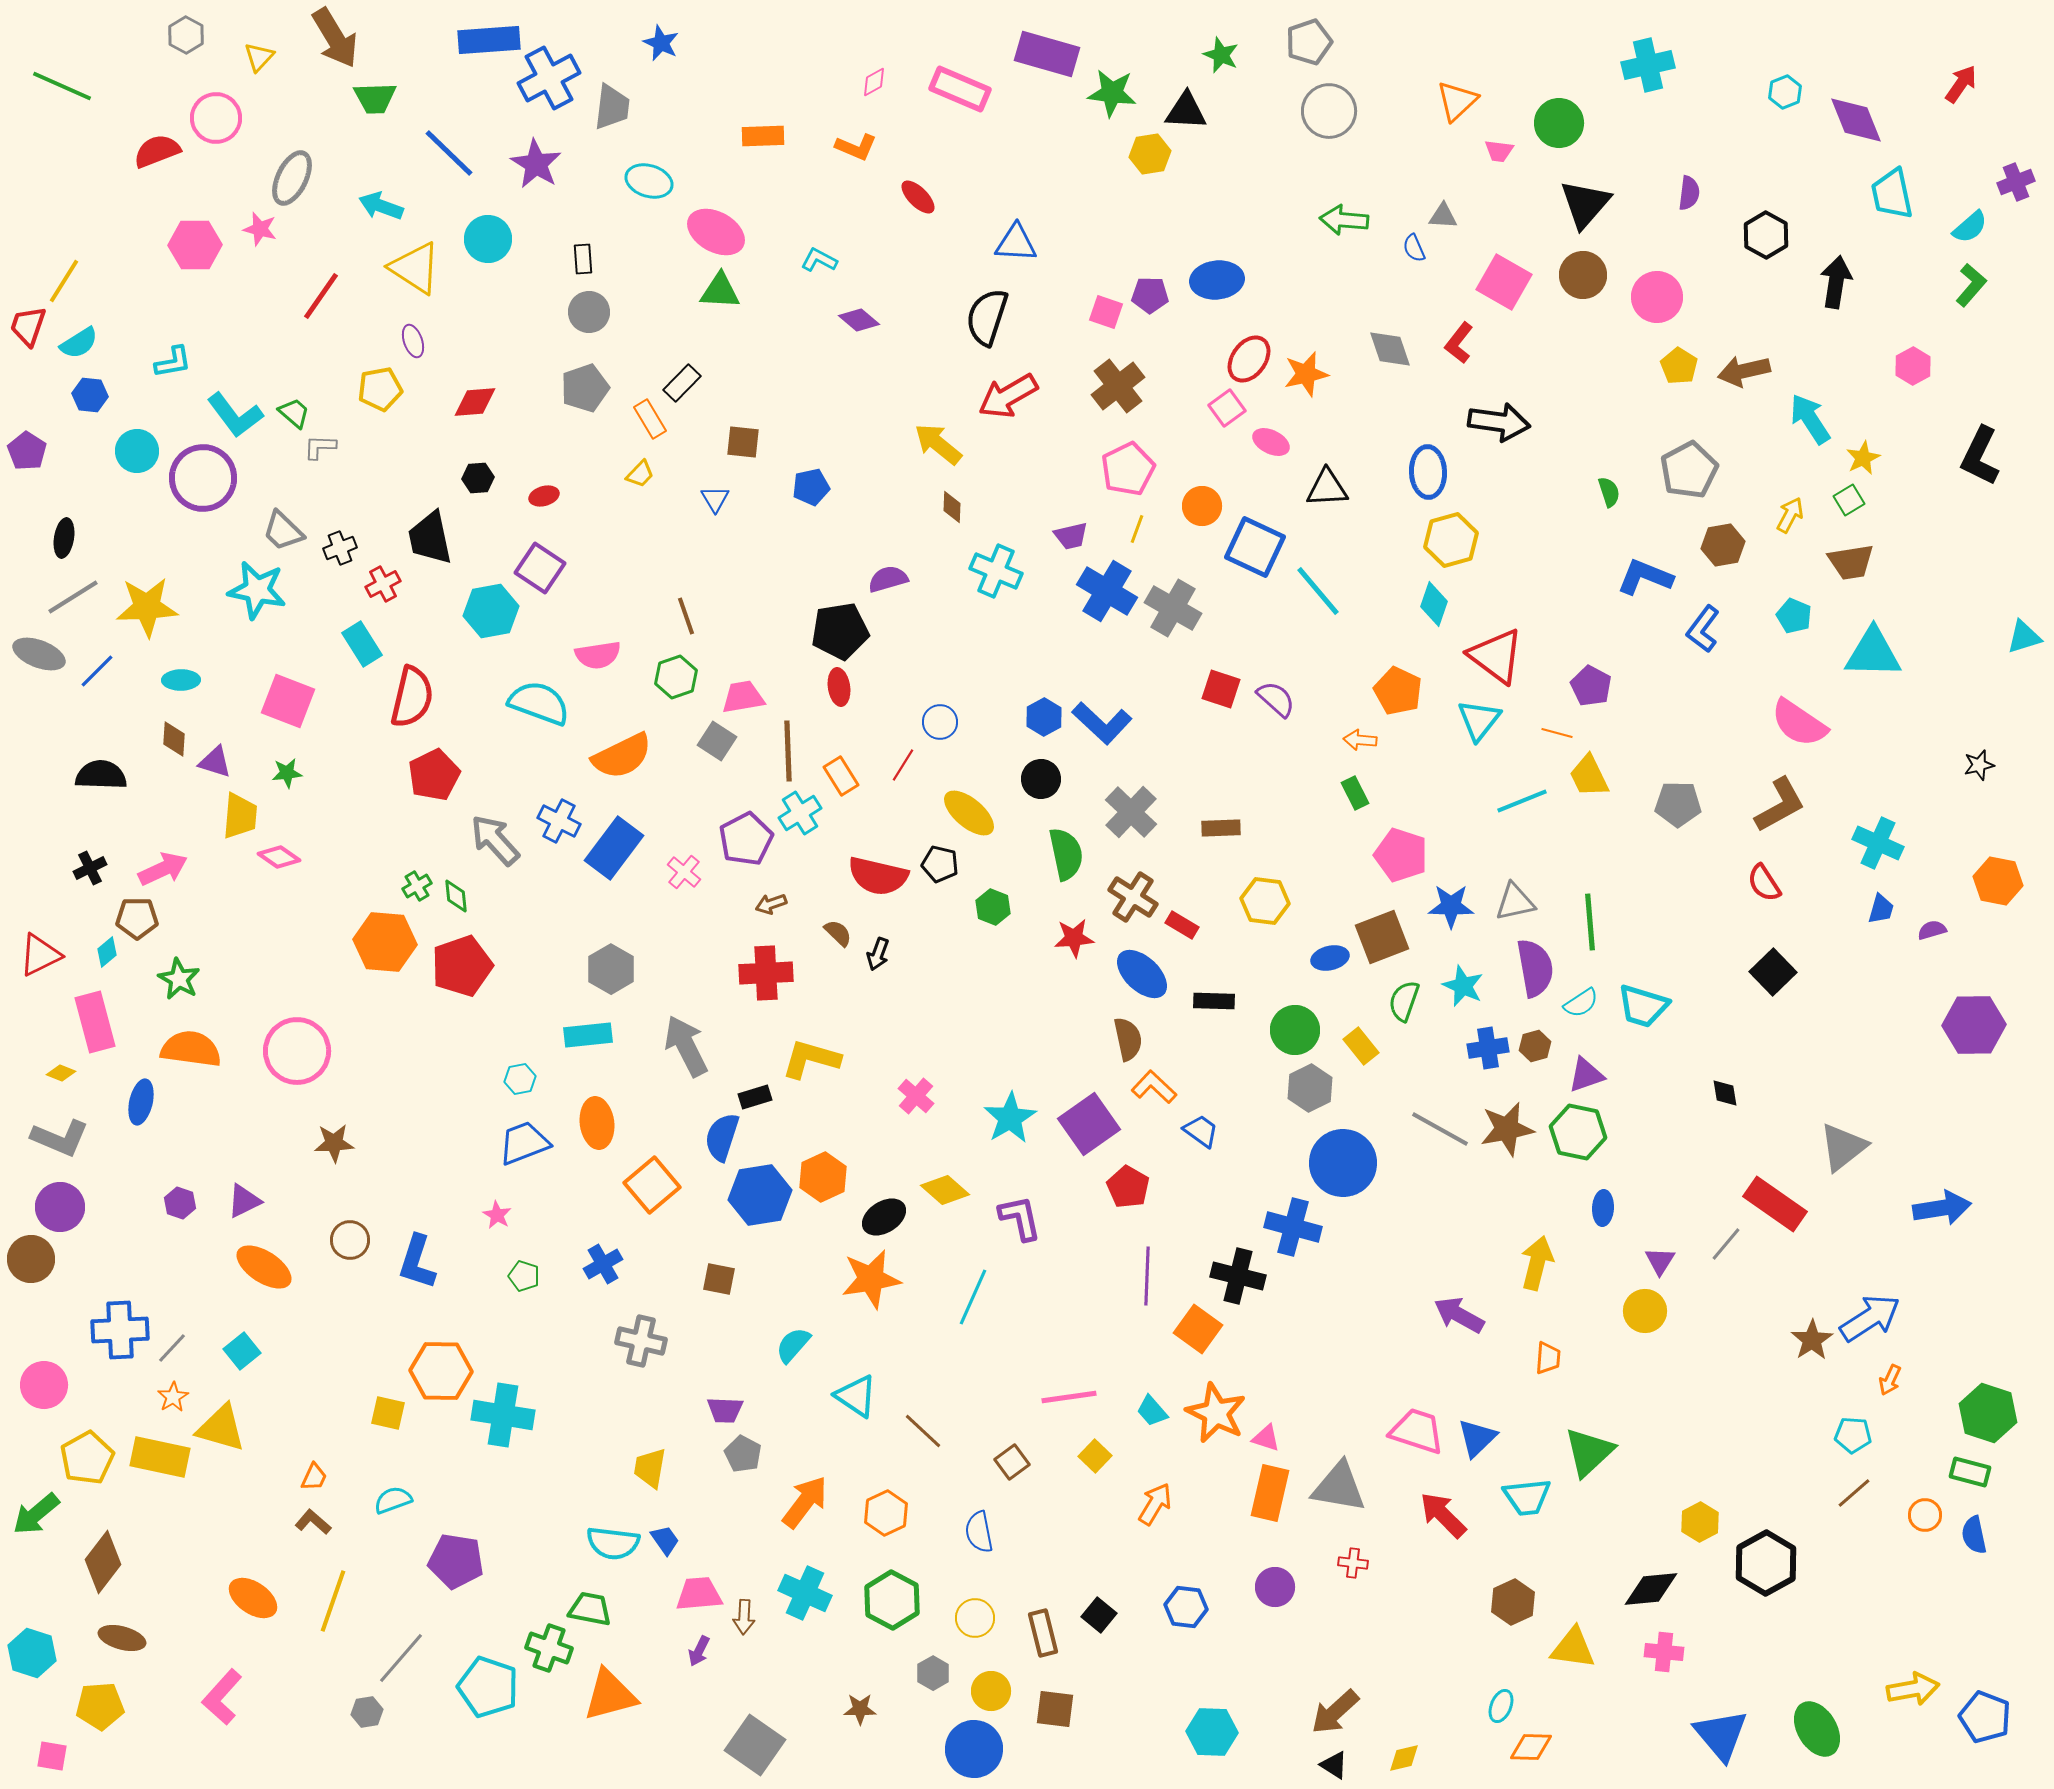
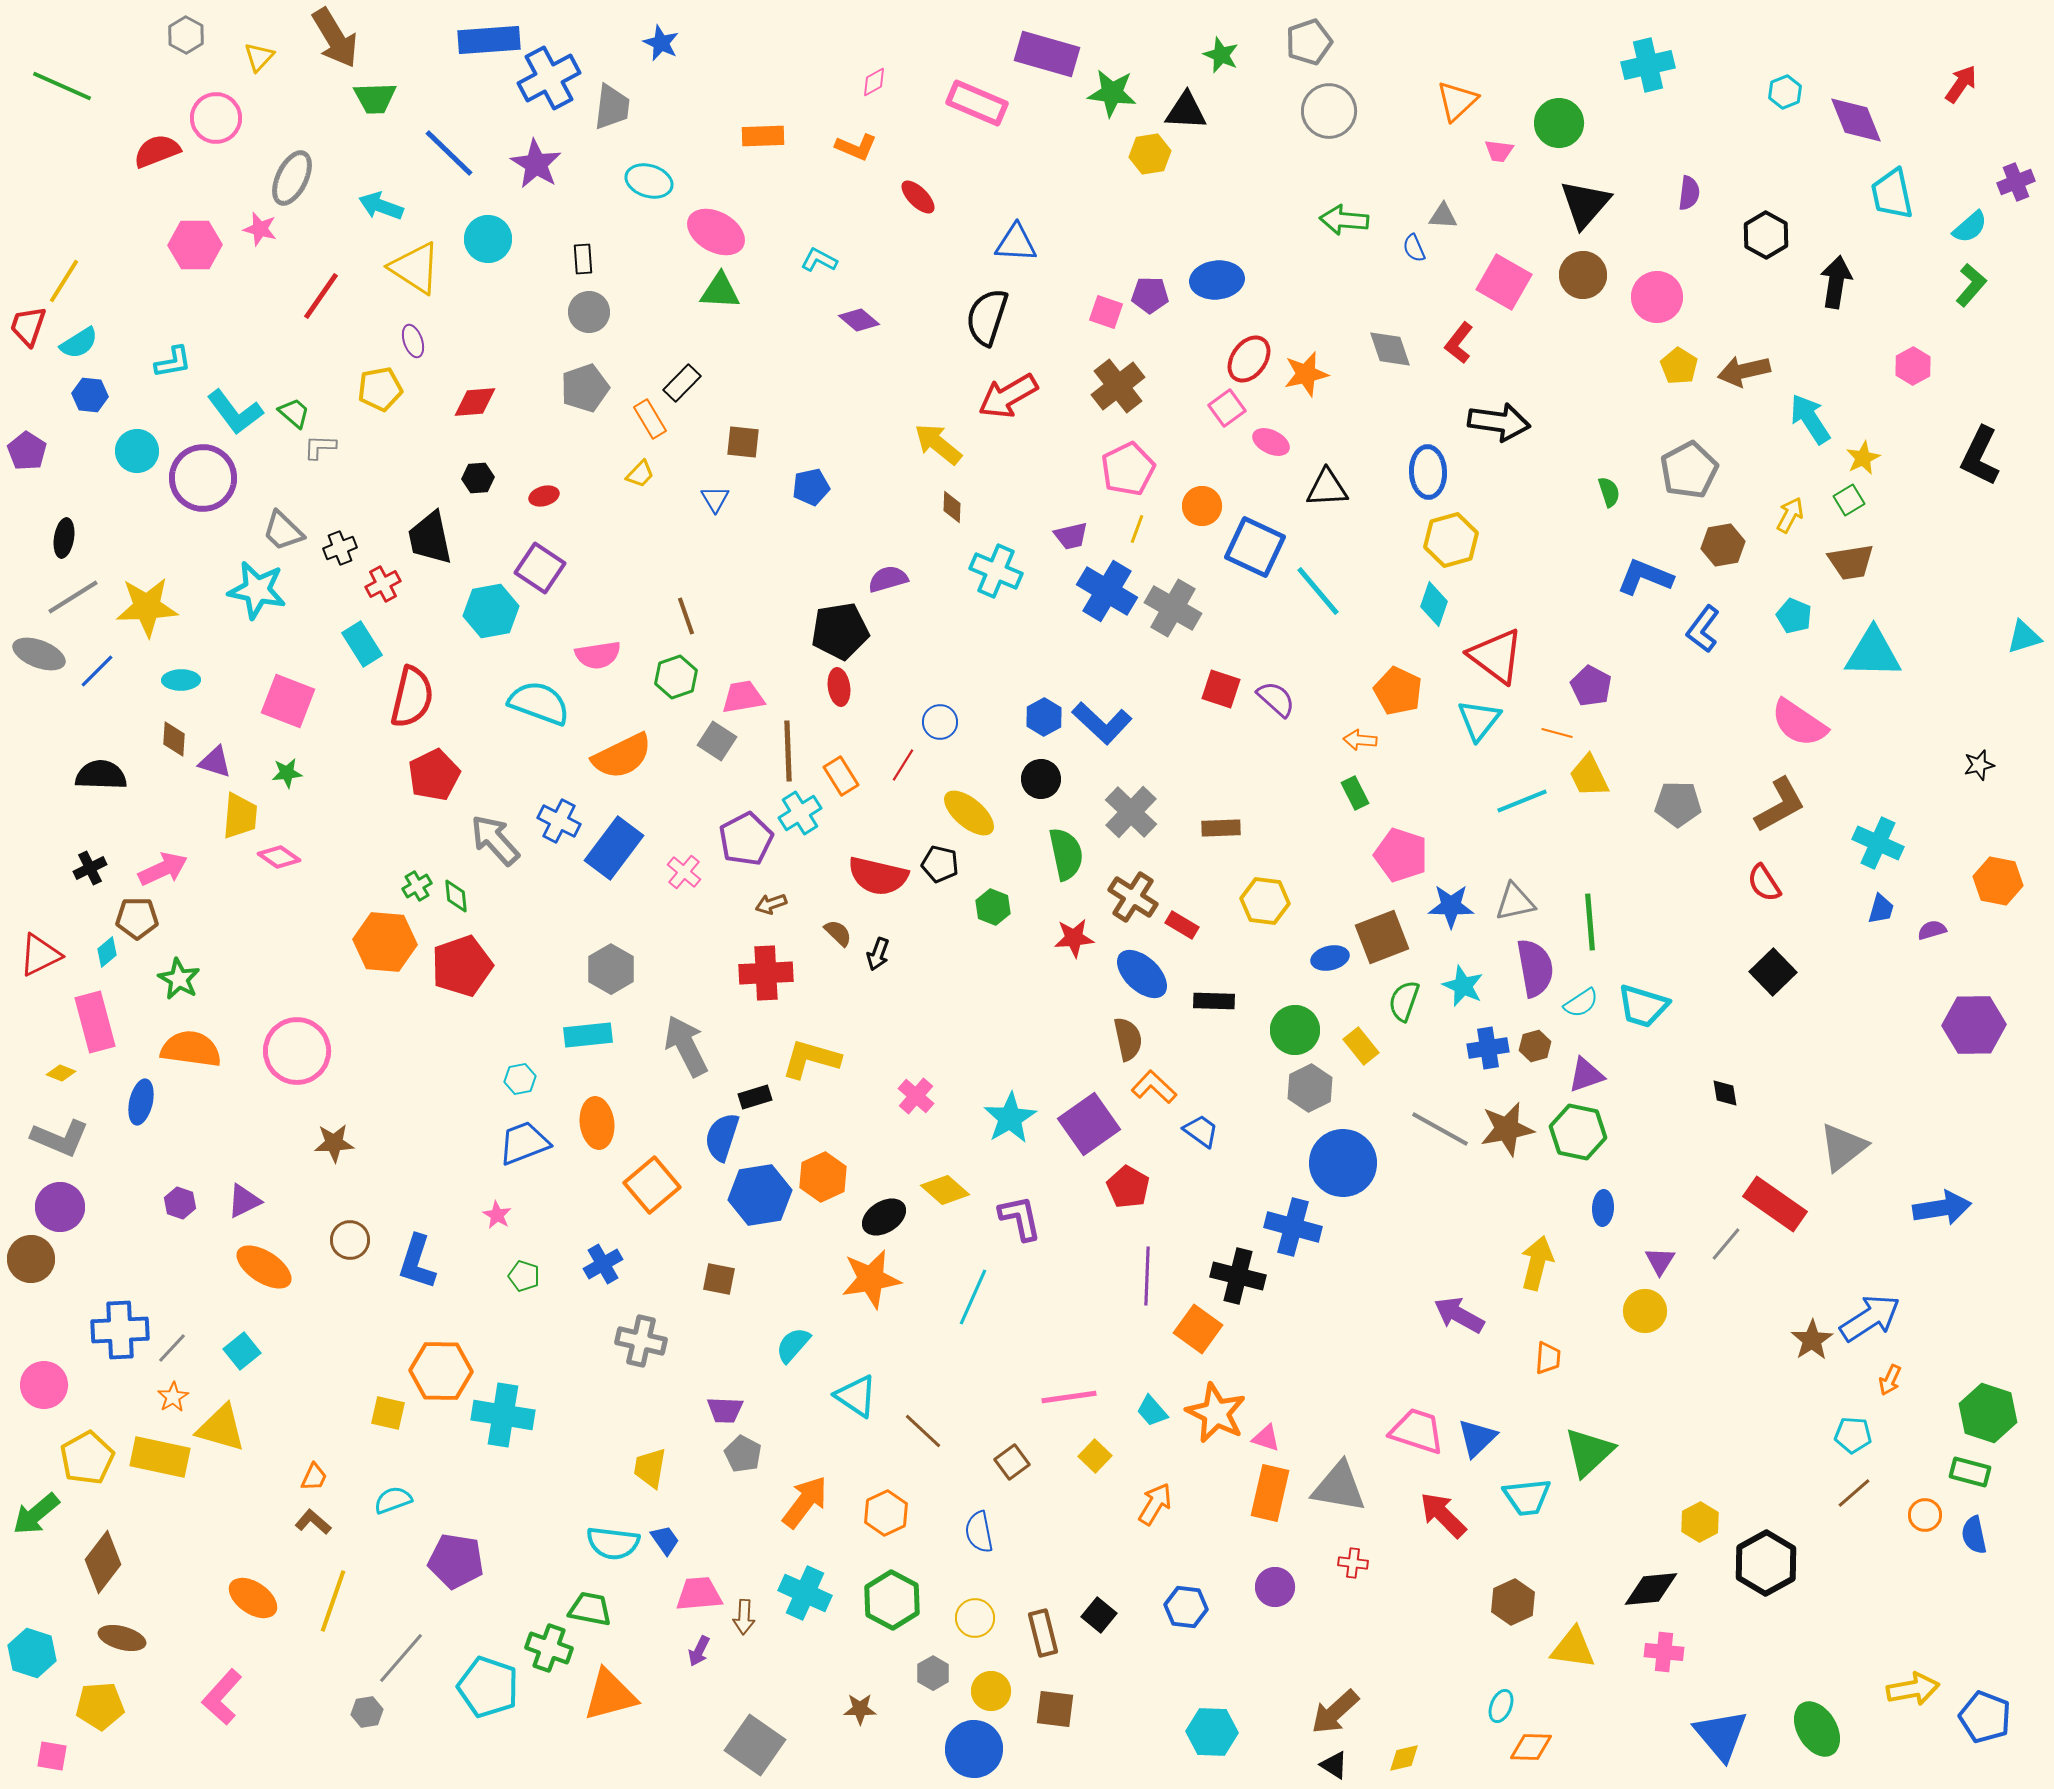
pink rectangle at (960, 89): moved 17 px right, 14 px down
cyan L-shape at (235, 415): moved 3 px up
